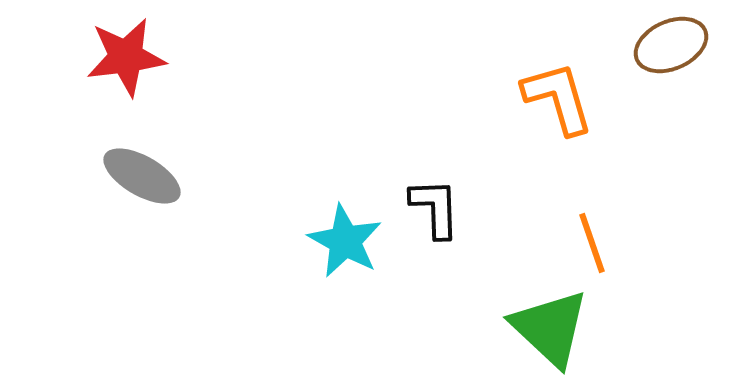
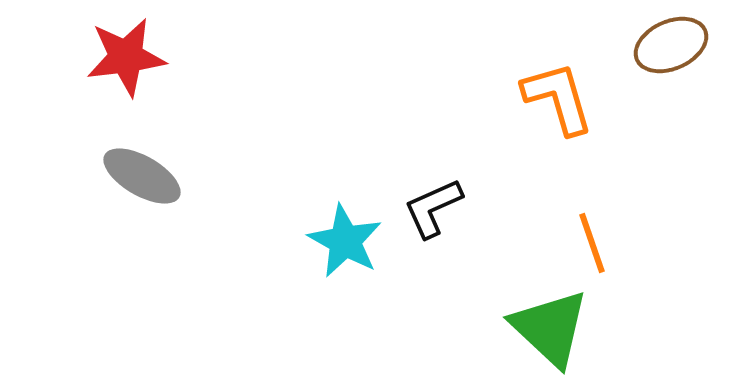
black L-shape: moved 2 px left; rotated 112 degrees counterclockwise
